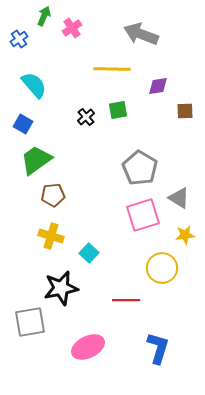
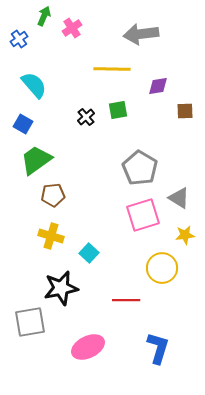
gray arrow: rotated 28 degrees counterclockwise
